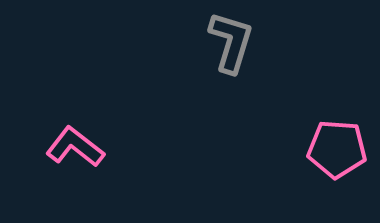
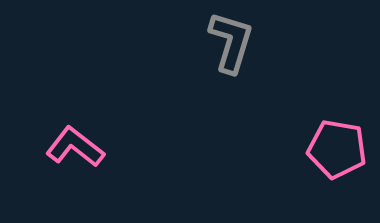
pink pentagon: rotated 6 degrees clockwise
